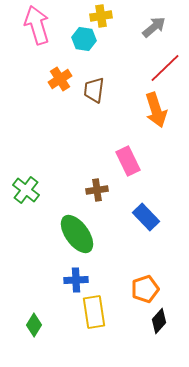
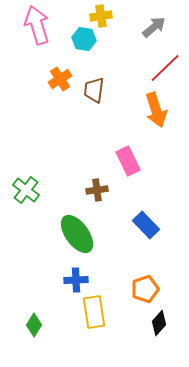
blue rectangle: moved 8 px down
black diamond: moved 2 px down
